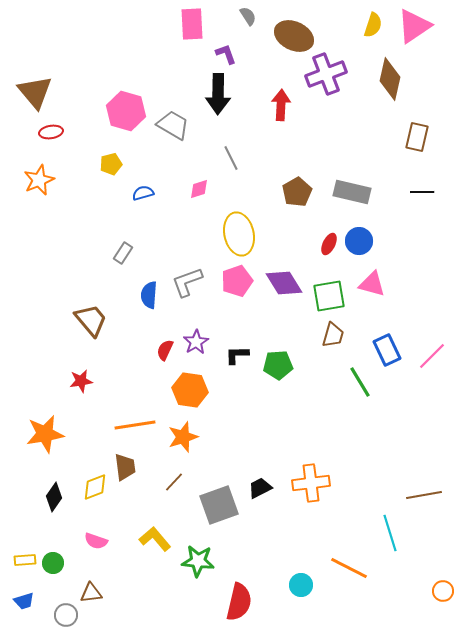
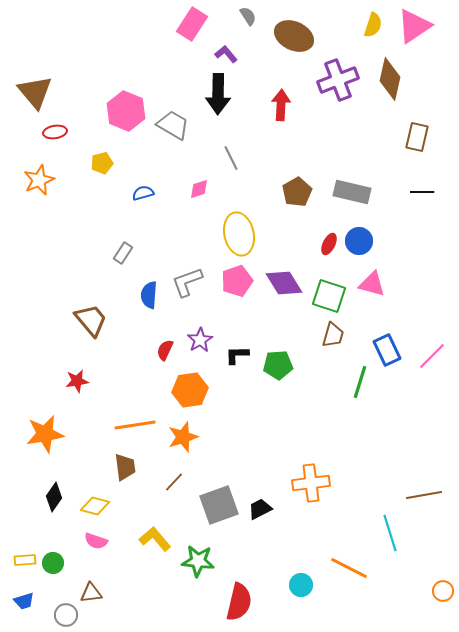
pink rectangle at (192, 24): rotated 36 degrees clockwise
purple L-shape at (226, 54): rotated 20 degrees counterclockwise
purple cross at (326, 74): moved 12 px right, 6 px down
pink hexagon at (126, 111): rotated 6 degrees clockwise
red ellipse at (51, 132): moved 4 px right
yellow pentagon at (111, 164): moved 9 px left, 1 px up
green square at (329, 296): rotated 28 degrees clockwise
purple star at (196, 342): moved 4 px right, 2 px up
red star at (81, 381): moved 4 px left
green line at (360, 382): rotated 48 degrees clockwise
orange hexagon at (190, 390): rotated 16 degrees counterclockwise
yellow diamond at (95, 487): moved 19 px down; rotated 36 degrees clockwise
black trapezoid at (260, 488): moved 21 px down
